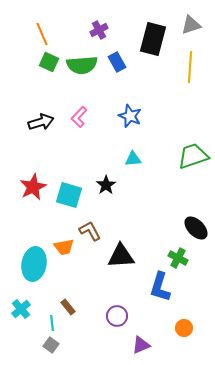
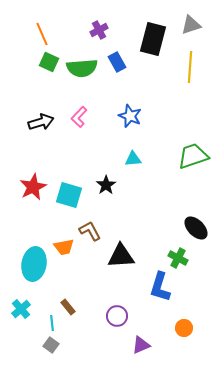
green semicircle: moved 3 px down
